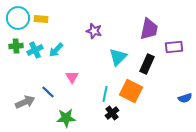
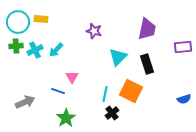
cyan circle: moved 4 px down
purple trapezoid: moved 2 px left
purple rectangle: moved 9 px right
black rectangle: rotated 42 degrees counterclockwise
blue line: moved 10 px right, 1 px up; rotated 24 degrees counterclockwise
blue semicircle: moved 1 px left, 1 px down
green star: rotated 30 degrees counterclockwise
